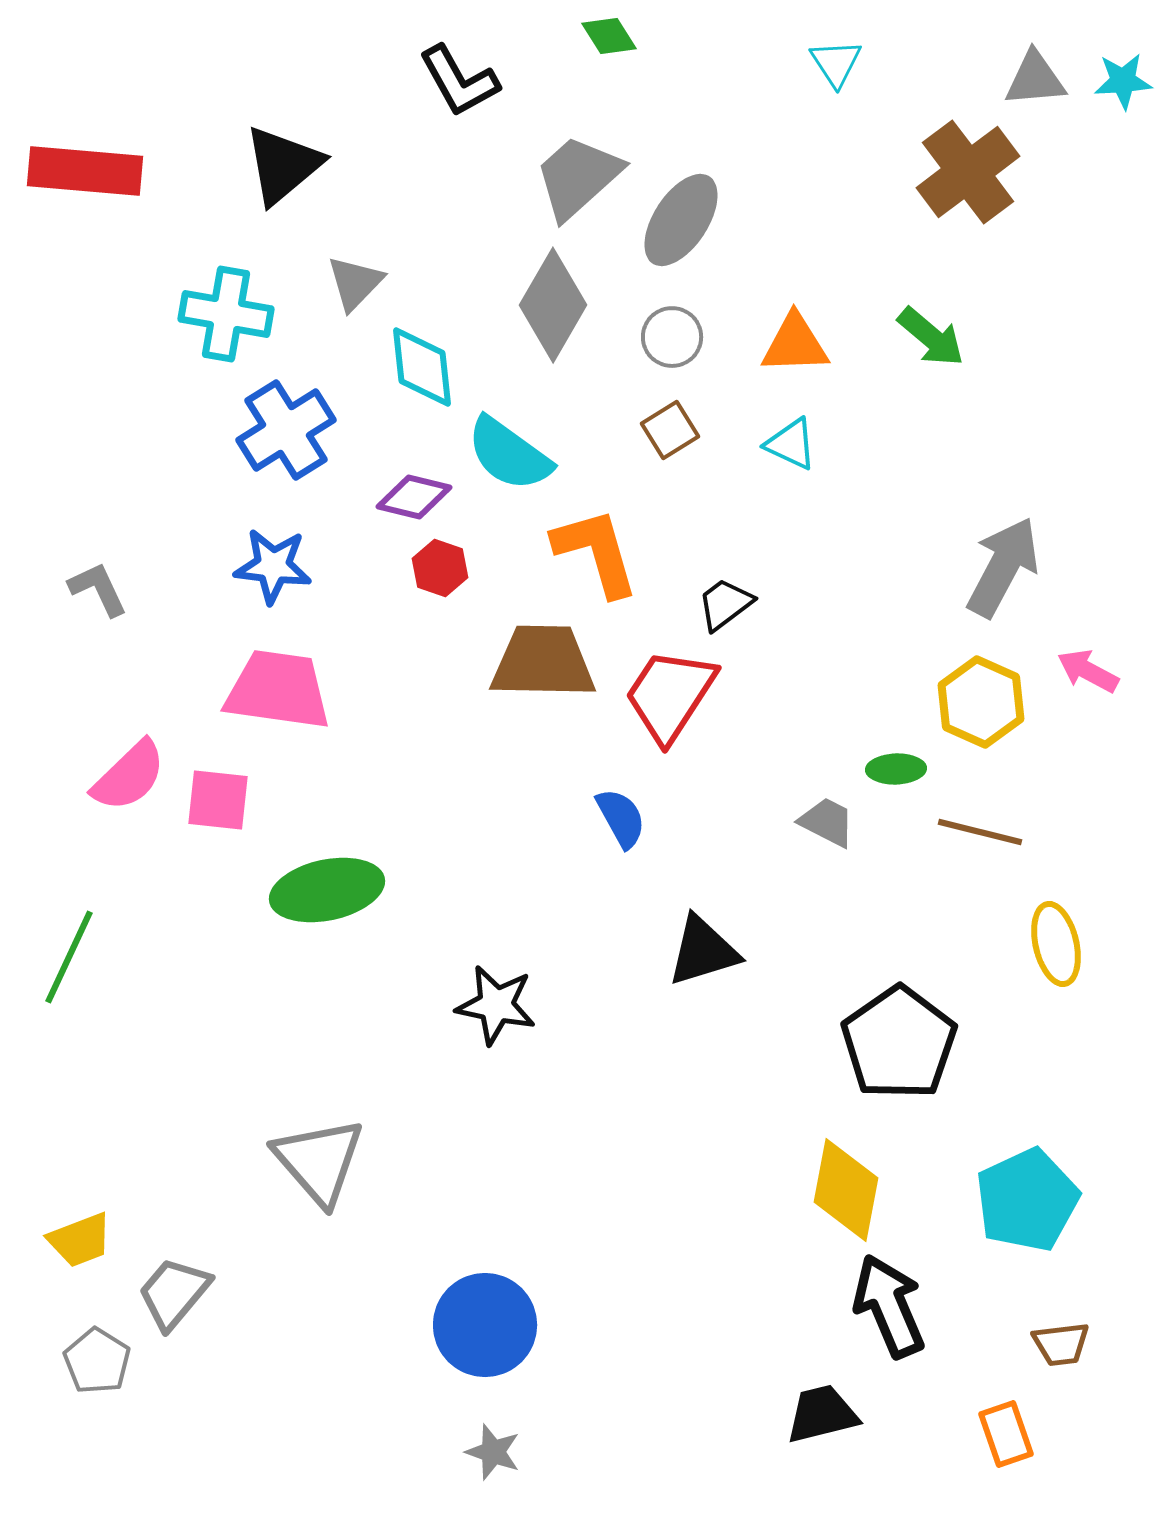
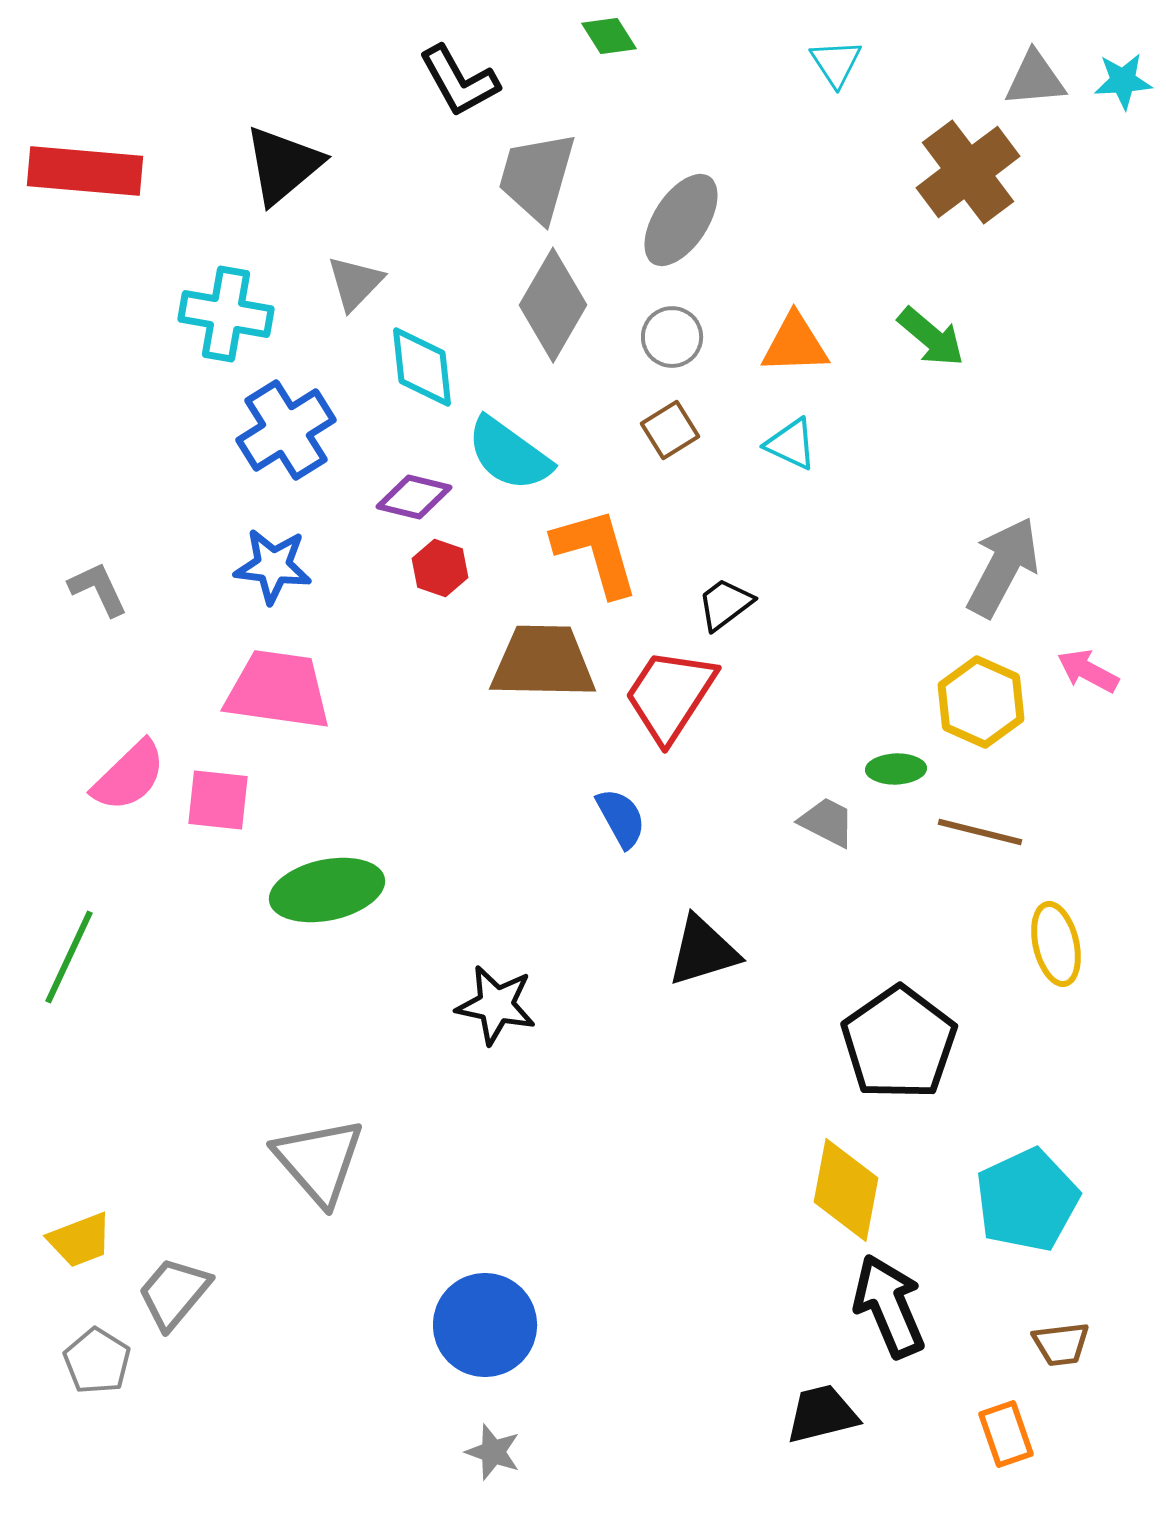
gray trapezoid at (578, 177): moved 41 px left; rotated 32 degrees counterclockwise
